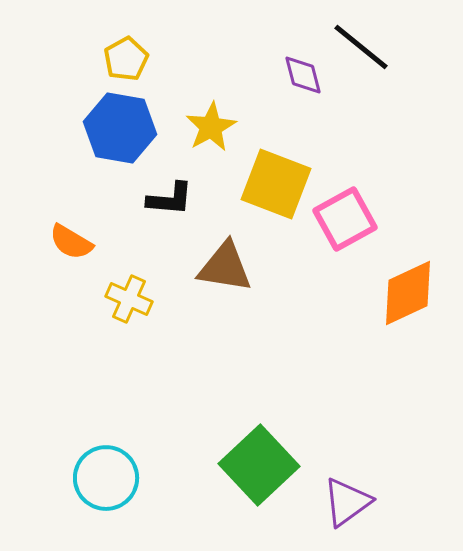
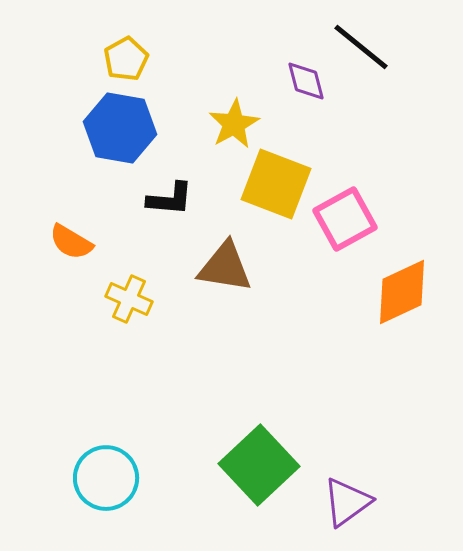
purple diamond: moved 3 px right, 6 px down
yellow star: moved 23 px right, 3 px up
orange diamond: moved 6 px left, 1 px up
